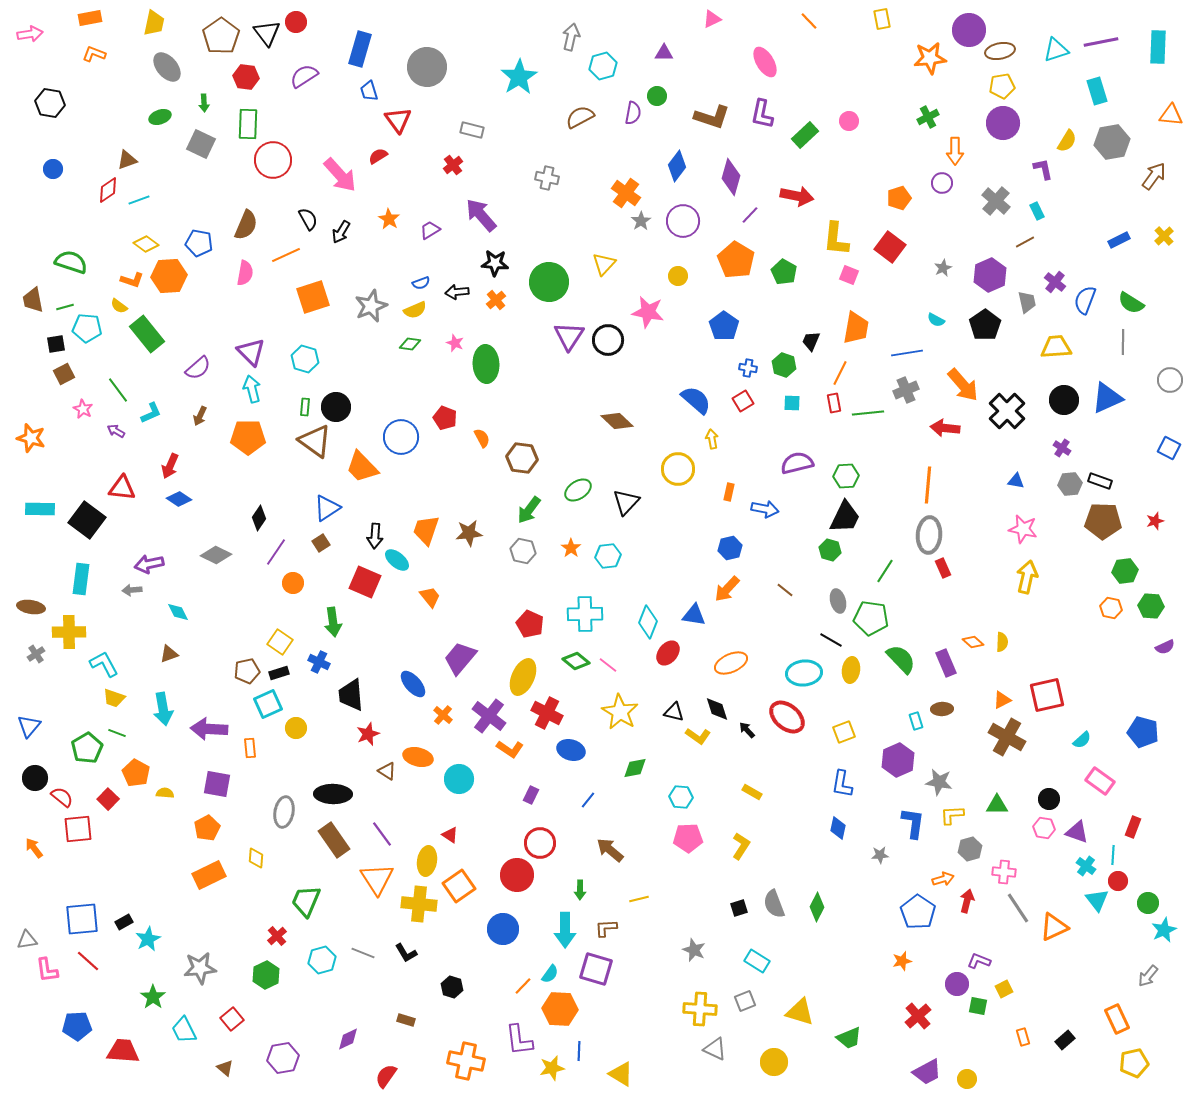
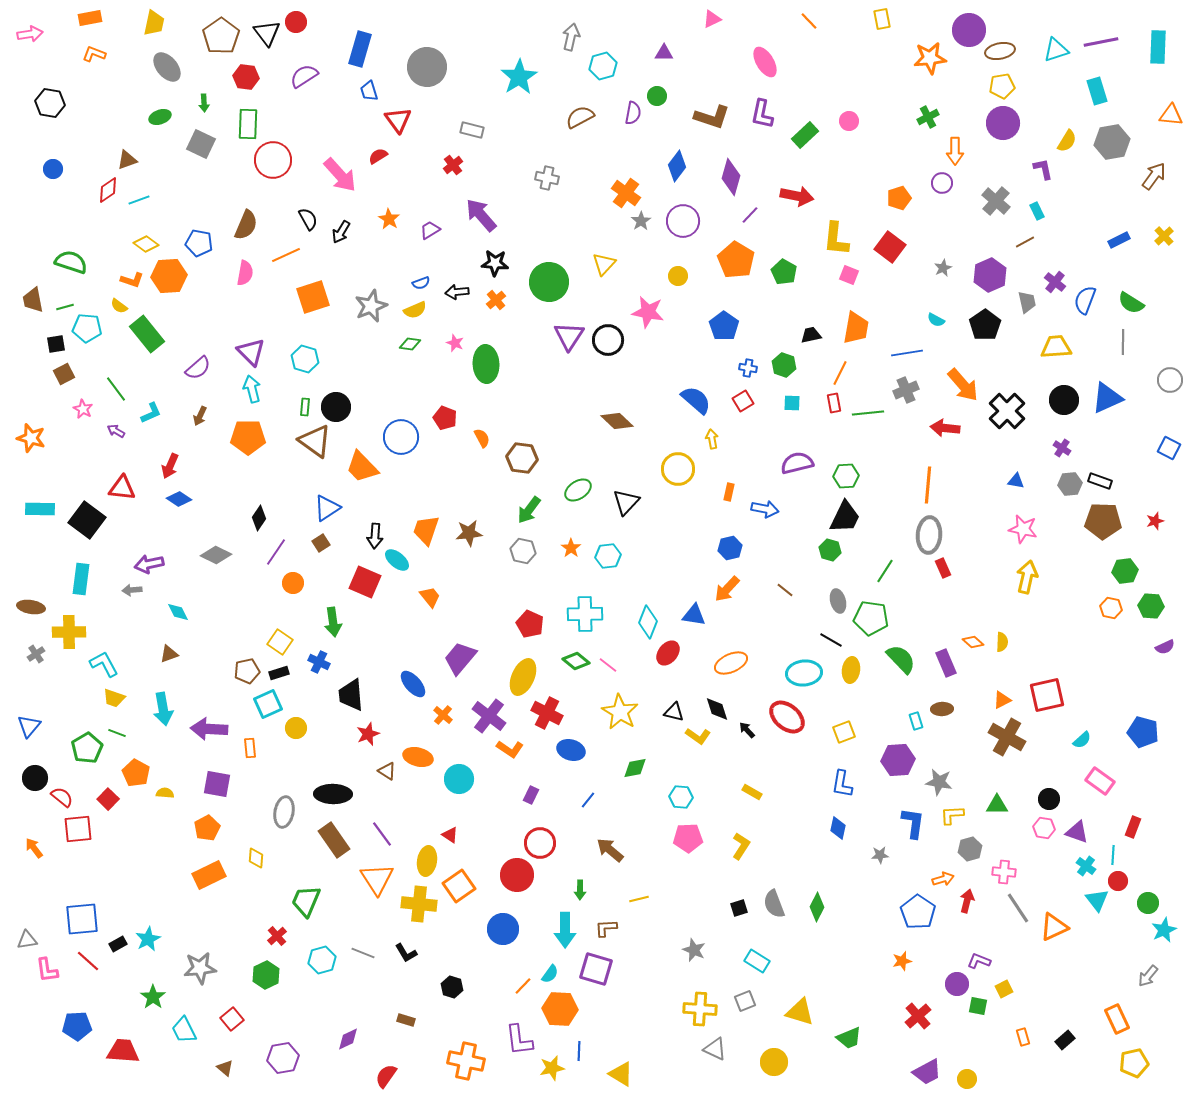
black trapezoid at (811, 341): moved 6 px up; rotated 55 degrees clockwise
green line at (118, 390): moved 2 px left, 1 px up
purple hexagon at (898, 760): rotated 20 degrees clockwise
black rectangle at (124, 922): moved 6 px left, 22 px down
